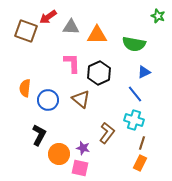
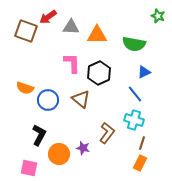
orange semicircle: rotated 78 degrees counterclockwise
pink square: moved 51 px left
